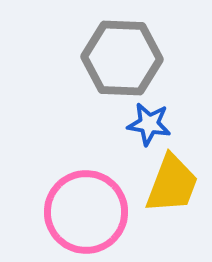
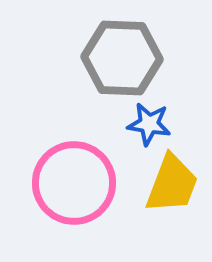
pink circle: moved 12 px left, 29 px up
